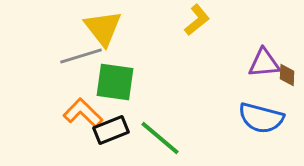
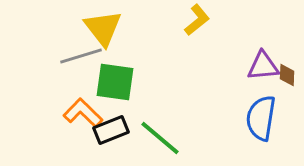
purple triangle: moved 1 px left, 3 px down
blue semicircle: rotated 84 degrees clockwise
